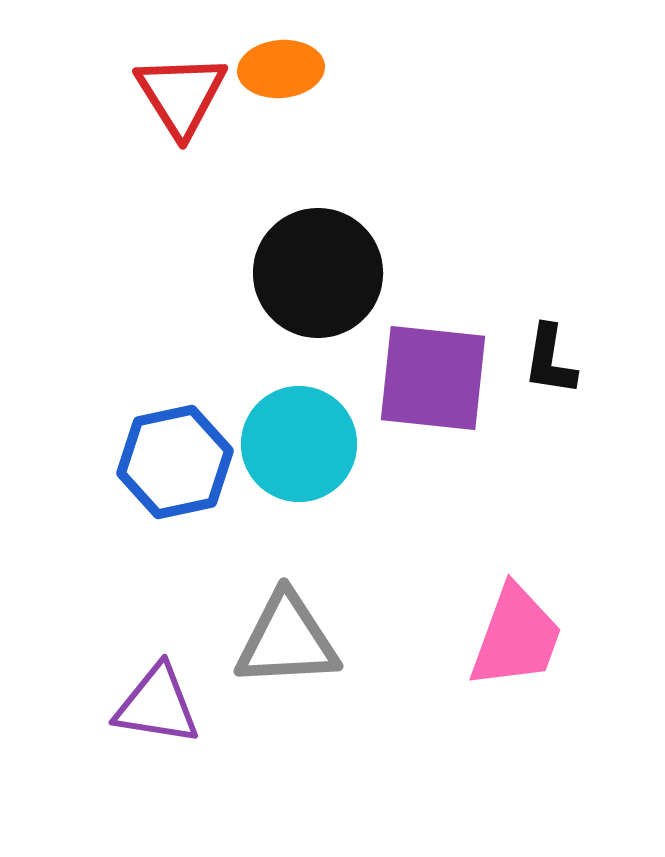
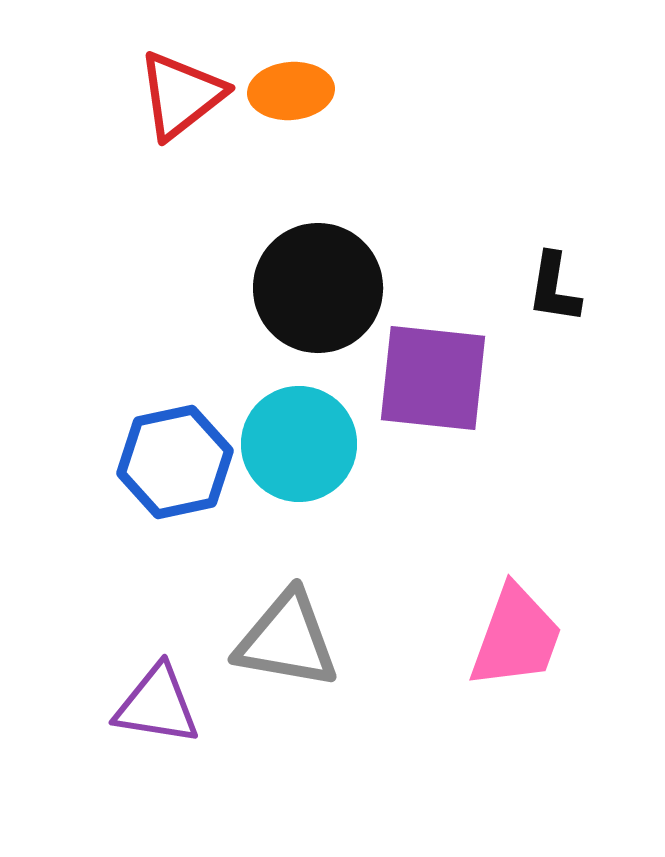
orange ellipse: moved 10 px right, 22 px down
red triangle: rotated 24 degrees clockwise
black circle: moved 15 px down
black L-shape: moved 4 px right, 72 px up
gray triangle: rotated 13 degrees clockwise
